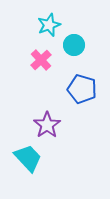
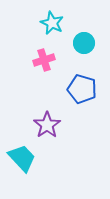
cyan star: moved 3 px right, 2 px up; rotated 25 degrees counterclockwise
cyan circle: moved 10 px right, 2 px up
pink cross: moved 3 px right; rotated 25 degrees clockwise
cyan trapezoid: moved 6 px left
